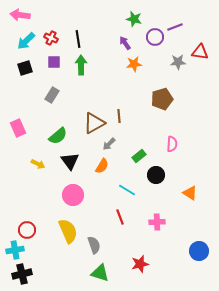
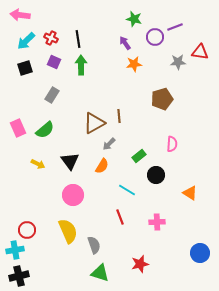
purple square: rotated 24 degrees clockwise
green semicircle: moved 13 px left, 6 px up
blue circle: moved 1 px right, 2 px down
black cross: moved 3 px left, 2 px down
